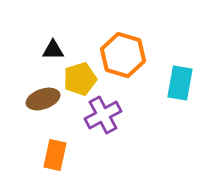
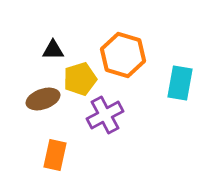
purple cross: moved 2 px right
